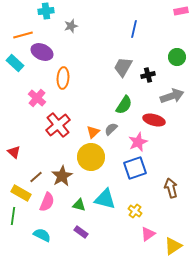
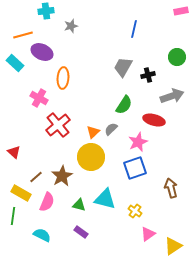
pink cross: moved 2 px right; rotated 12 degrees counterclockwise
